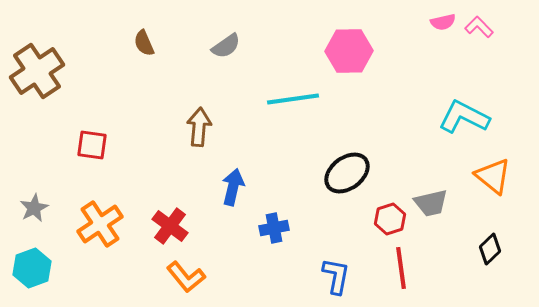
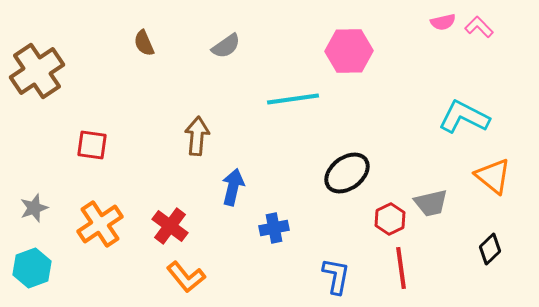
brown arrow: moved 2 px left, 9 px down
gray star: rotated 8 degrees clockwise
red hexagon: rotated 8 degrees counterclockwise
